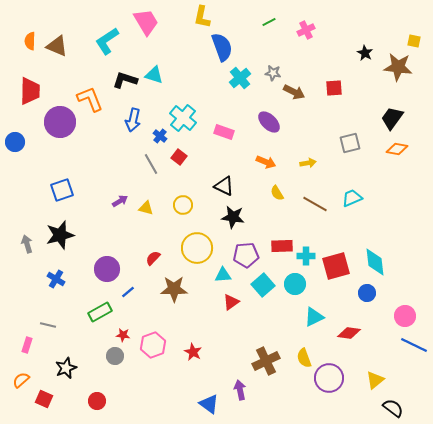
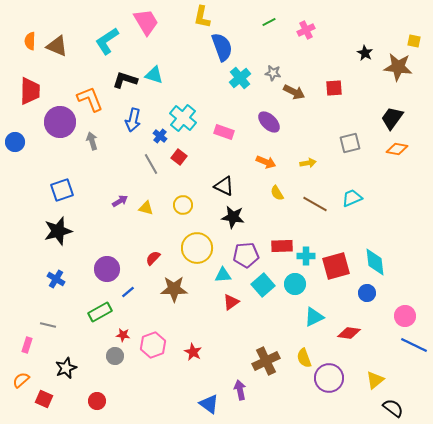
black star at (60, 235): moved 2 px left, 4 px up
gray arrow at (27, 244): moved 65 px right, 103 px up
